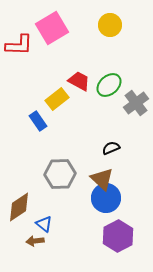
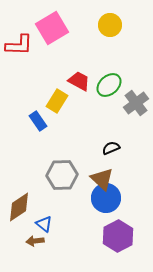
yellow rectangle: moved 2 px down; rotated 20 degrees counterclockwise
gray hexagon: moved 2 px right, 1 px down
